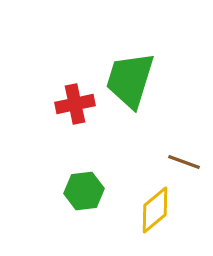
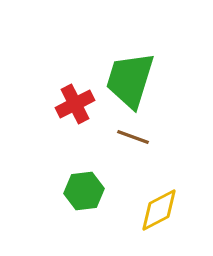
red cross: rotated 15 degrees counterclockwise
brown line: moved 51 px left, 25 px up
yellow diamond: moved 4 px right; rotated 12 degrees clockwise
